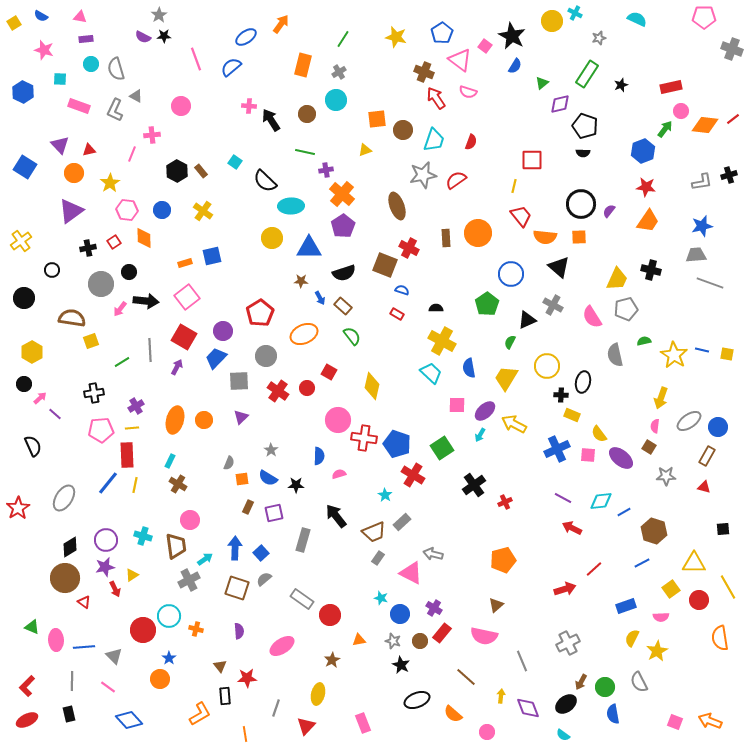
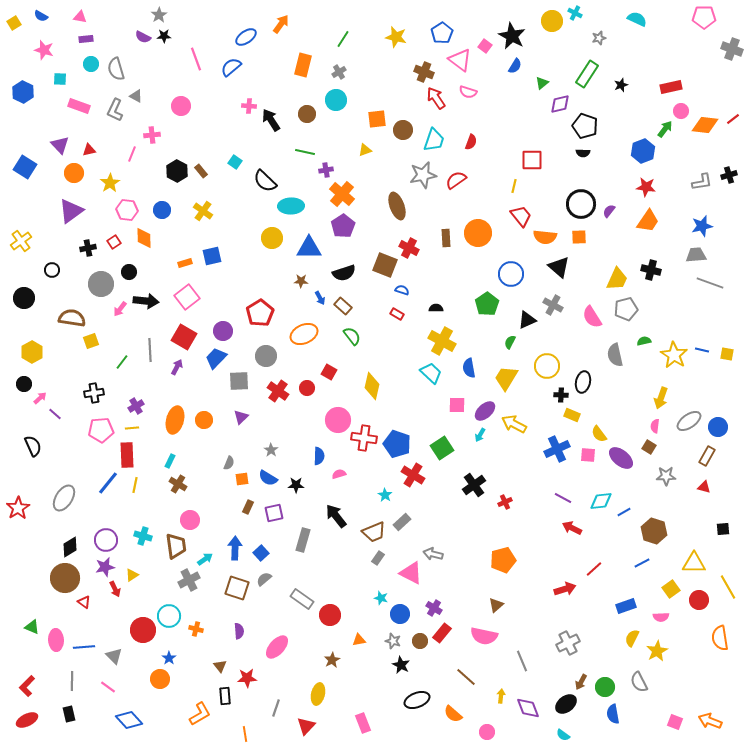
green line at (122, 362): rotated 21 degrees counterclockwise
pink ellipse at (282, 646): moved 5 px left, 1 px down; rotated 15 degrees counterclockwise
